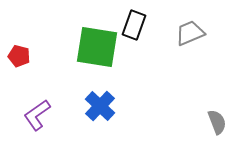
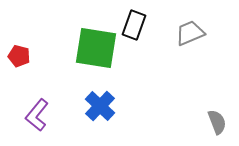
green square: moved 1 px left, 1 px down
purple L-shape: rotated 16 degrees counterclockwise
